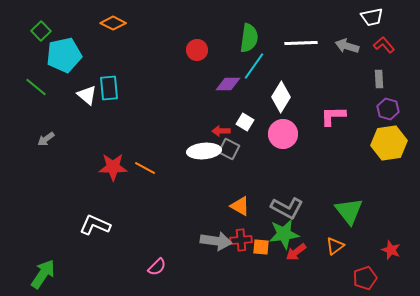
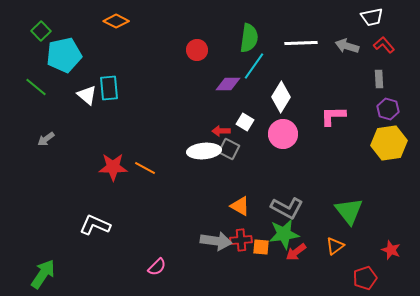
orange diamond at (113, 23): moved 3 px right, 2 px up
